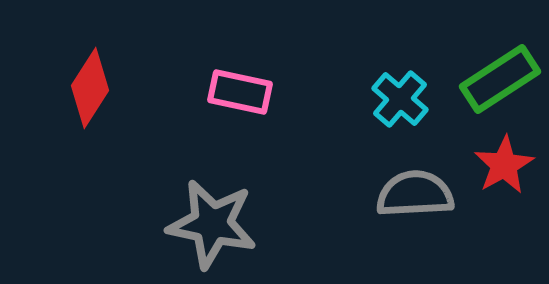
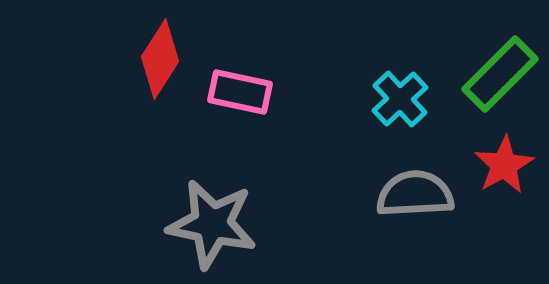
green rectangle: moved 5 px up; rotated 12 degrees counterclockwise
red diamond: moved 70 px right, 29 px up
cyan cross: rotated 6 degrees clockwise
